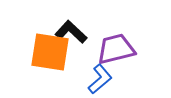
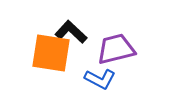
orange square: moved 1 px right, 1 px down
blue L-shape: rotated 68 degrees clockwise
